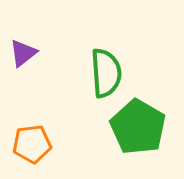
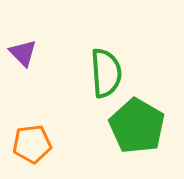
purple triangle: rotated 36 degrees counterclockwise
green pentagon: moved 1 px left, 1 px up
